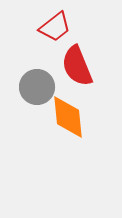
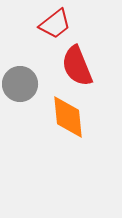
red trapezoid: moved 3 px up
gray circle: moved 17 px left, 3 px up
